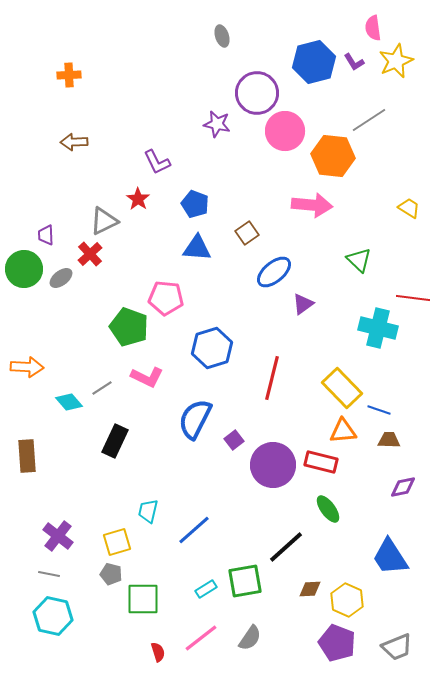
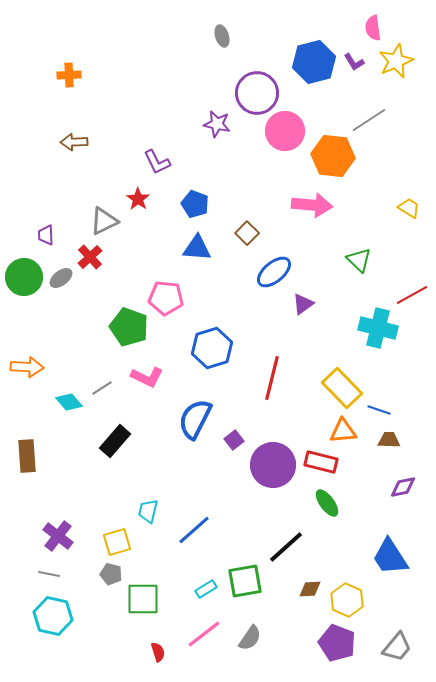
brown square at (247, 233): rotated 10 degrees counterclockwise
red cross at (90, 254): moved 3 px down
green circle at (24, 269): moved 8 px down
red line at (413, 298): moved 1 px left, 3 px up; rotated 36 degrees counterclockwise
black rectangle at (115, 441): rotated 16 degrees clockwise
green ellipse at (328, 509): moved 1 px left, 6 px up
pink line at (201, 638): moved 3 px right, 4 px up
gray trapezoid at (397, 647): rotated 28 degrees counterclockwise
